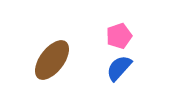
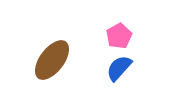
pink pentagon: rotated 10 degrees counterclockwise
